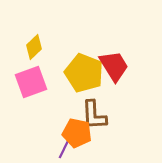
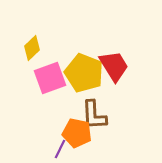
yellow diamond: moved 2 px left, 1 px down
pink square: moved 19 px right, 4 px up
purple line: moved 4 px left
